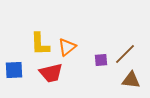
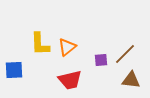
red trapezoid: moved 19 px right, 7 px down
